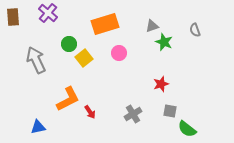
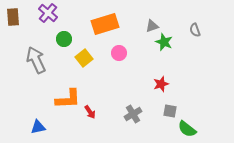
green circle: moved 5 px left, 5 px up
orange L-shape: rotated 24 degrees clockwise
